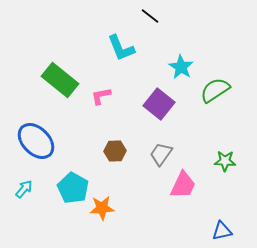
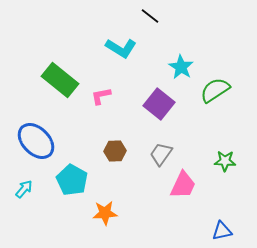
cyan L-shape: rotated 36 degrees counterclockwise
cyan pentagon: moved 1 px left, 8 px up
orange star: moved 3 px right, 5 px down
